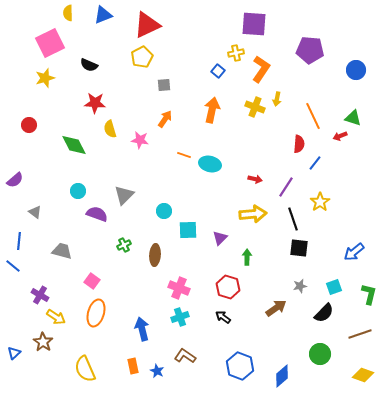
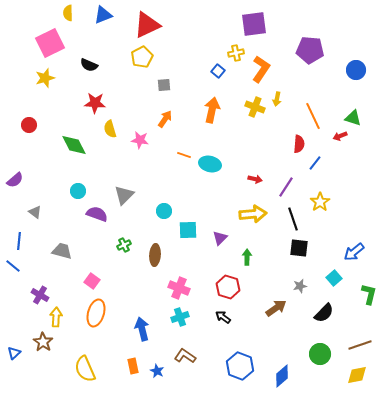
purple square at (254, 24): rotated 12 degrees counterclockwise
cyan square at (334, 287): moved 9 px up; rotated 21 degrees counterclockwise
yellow arrow at (56, 317): rotated 120 degrees counterclockwise
brown line at (360, 334): moved 11 px down
yellow diamond at (363, 375): moved 6 px left; rotated 30 degrees counterclockwise
